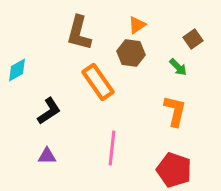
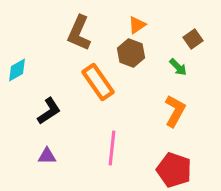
brown L-shape: rotated 9 degrees clockwise
brown hexagon: rotated 12 degrees clockwise
orange L-shape: rotated 16 degrees clockwise
